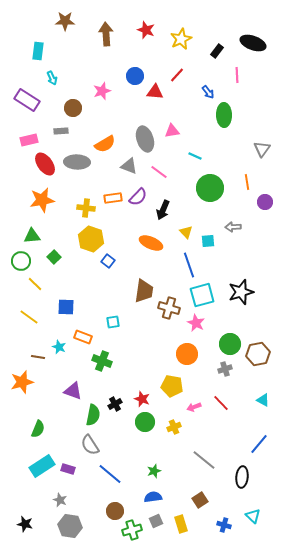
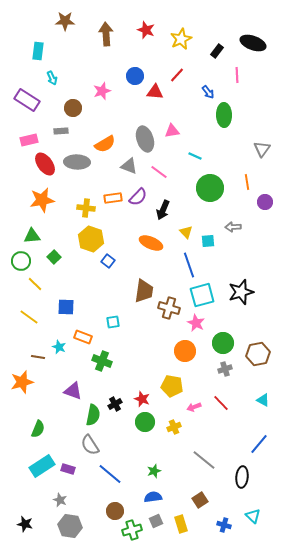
green circle at (230, 344): moved 7 px left, 1 px up
orange circle at (187, 354): moved 2 px left, 3 px up
